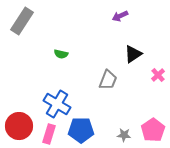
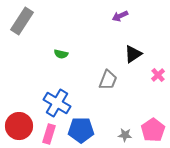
blue cross: moved 1 px up
gray star: moved 1 px right
